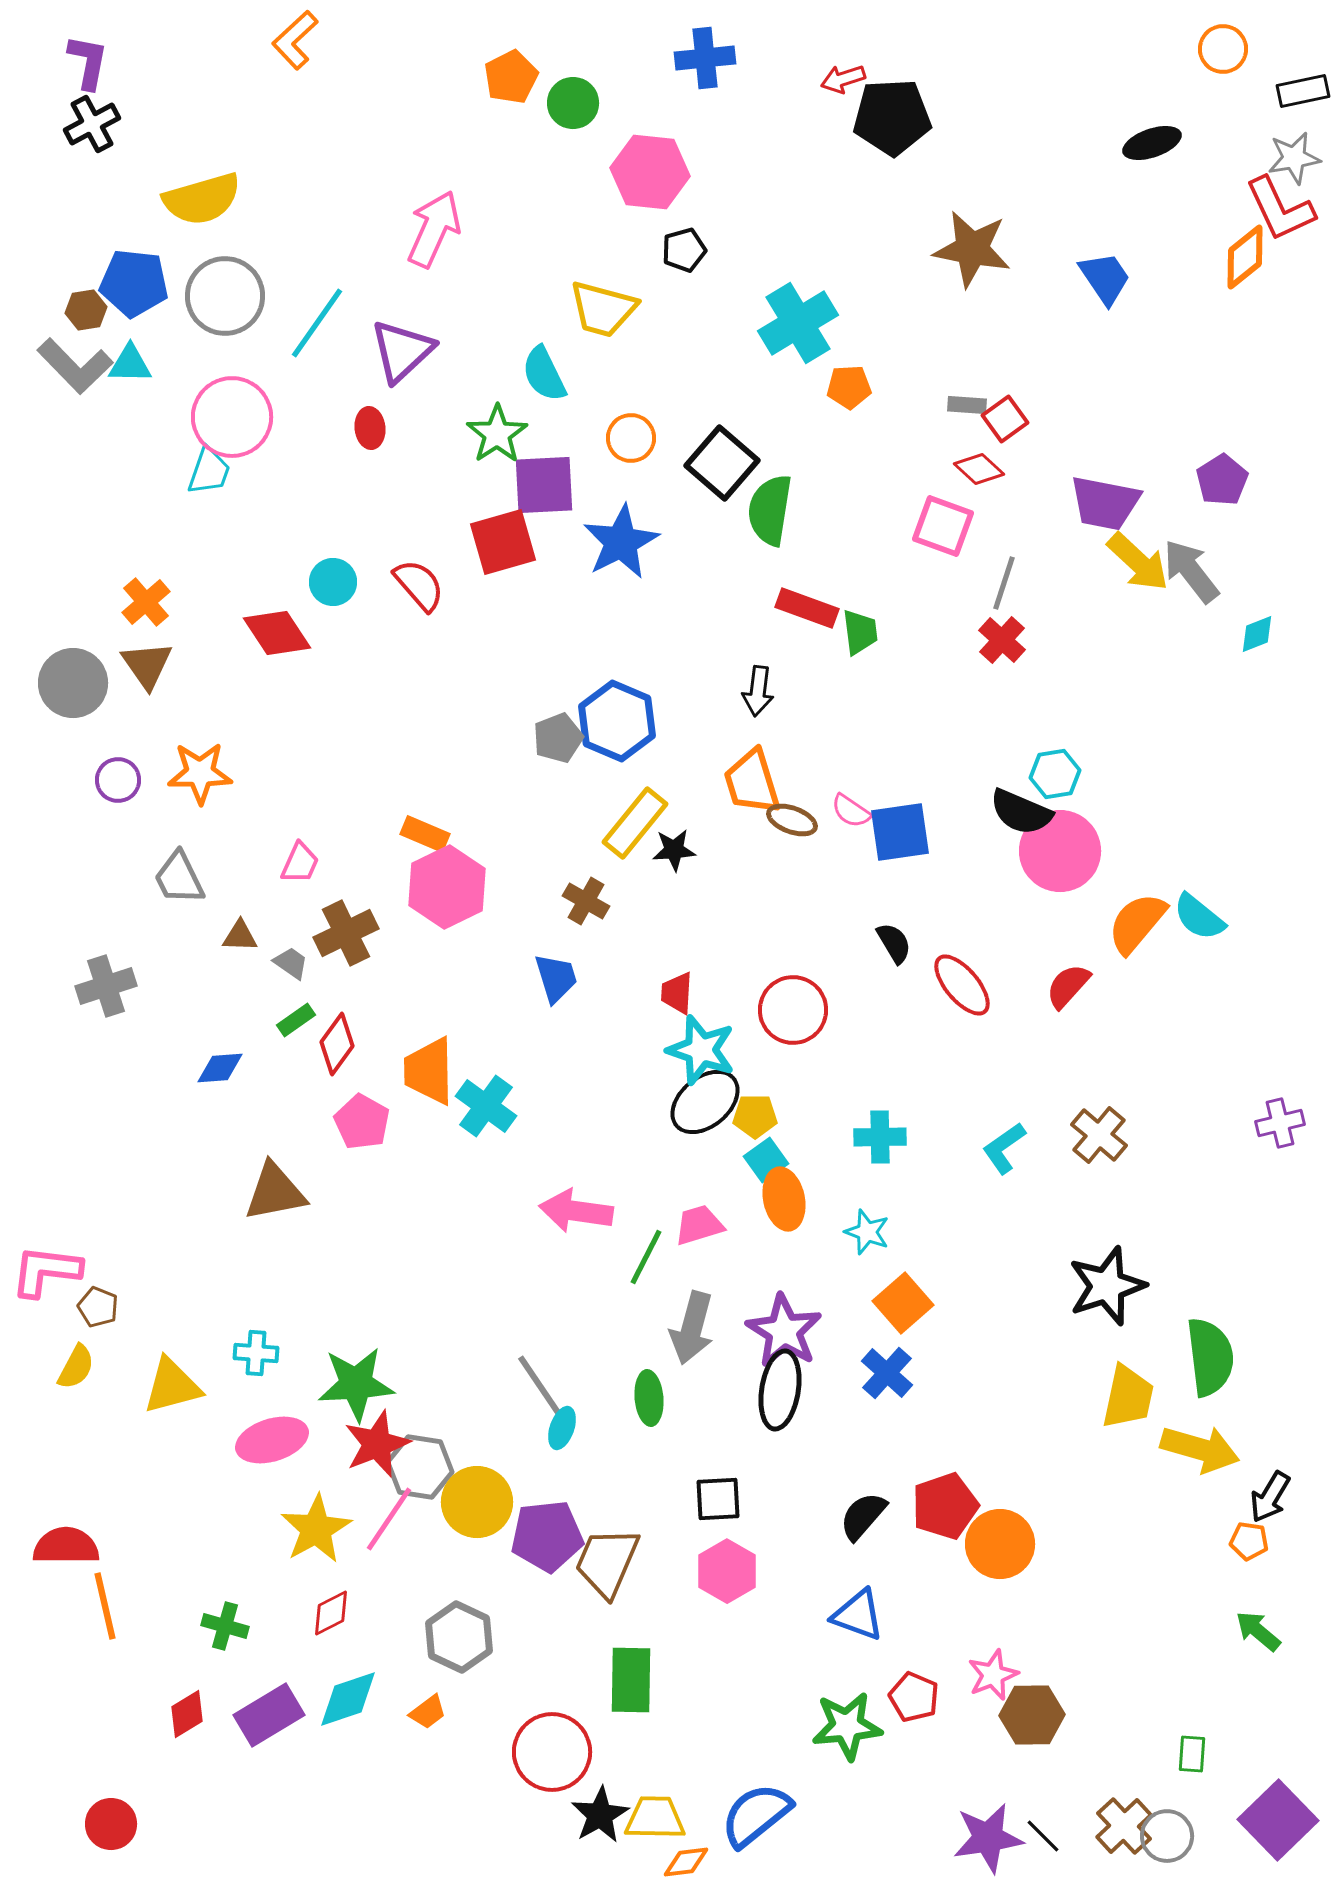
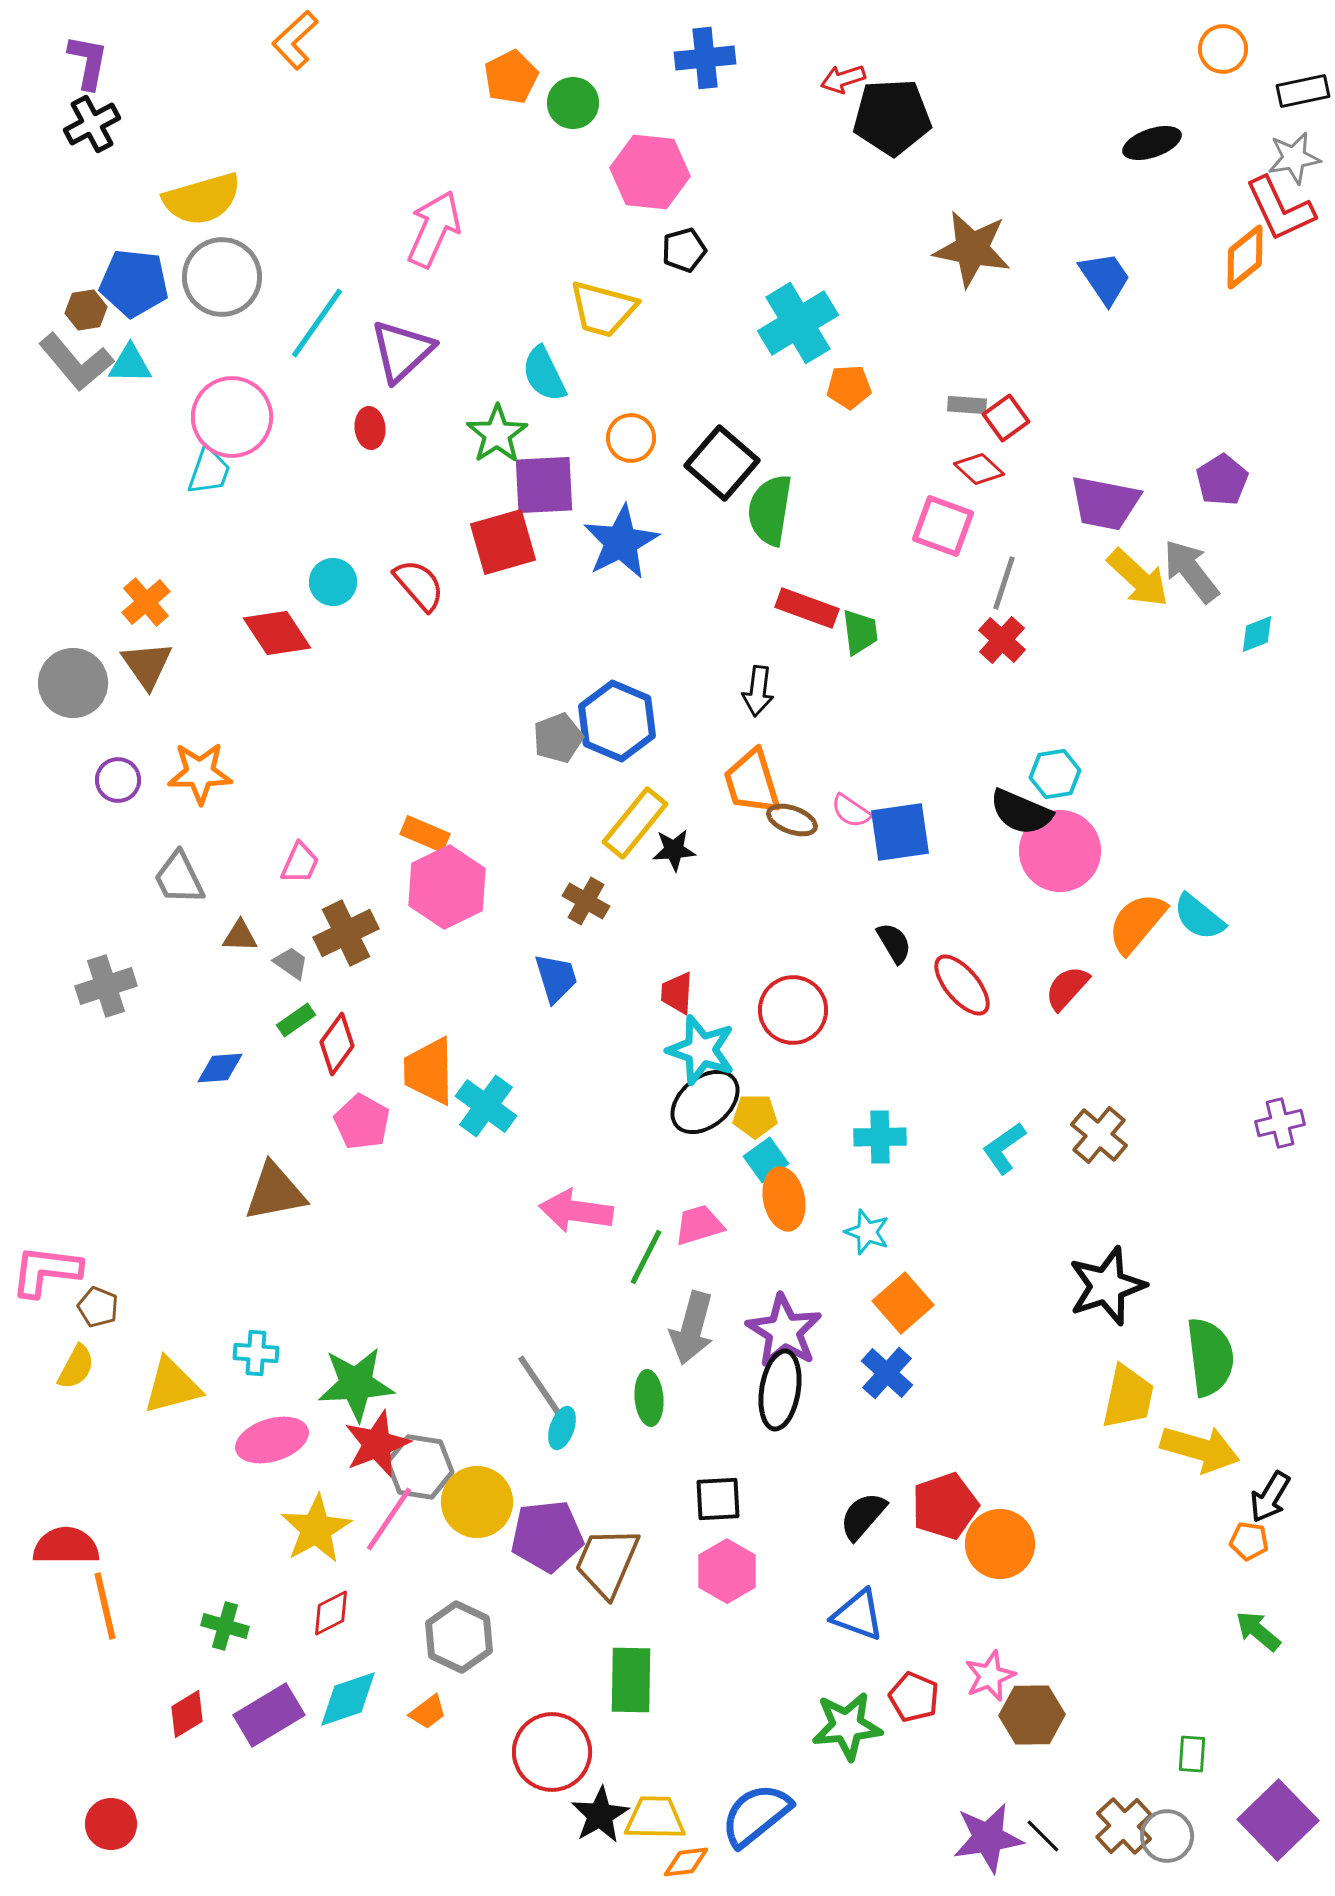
gray circle at (225, 296): moved 3 px left, 19 px up
gray L-shape at (75, 366): moved 1 px right, 4 px up; rotated 4 degrees clockwise
red square at (1005, 419): moved 1 px right, 1 px up
yellow arrow at (1138, 562): moved 16 px down
red semicircle at (1068, 986): moved 1 px left, 2 px down
pink star at (993, 1675): moved 3 px left, 1 px down
